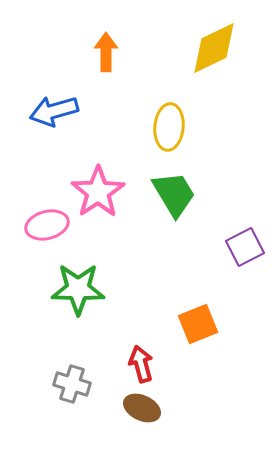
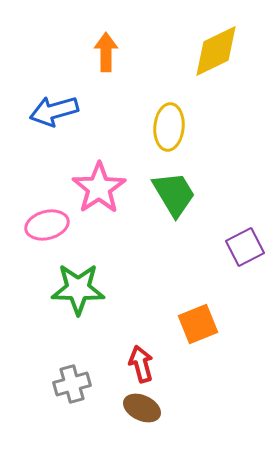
yellow diamond: moved 2 px right, 3 px down
pink star: moved 1 px right, 4 px up
gray cross: rotated 33 degrees counterclockwise
